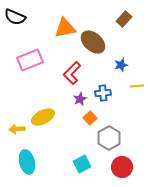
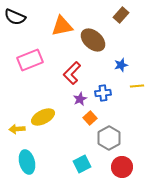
brown rectangle: moved 3 px left, 4 px up
orange triangle: moved 3 px left, 2 px up
brown ellipse: moved 2 px up
